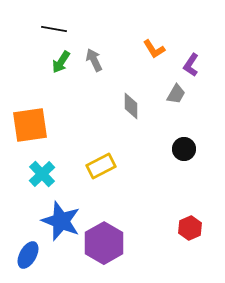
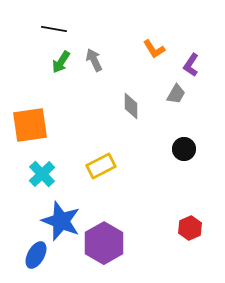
blue ellipse: moved 8 px right
